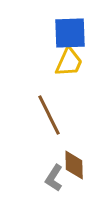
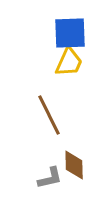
gray L-shape: moved 4 px left; rotated 136 degrees counterclockwise
